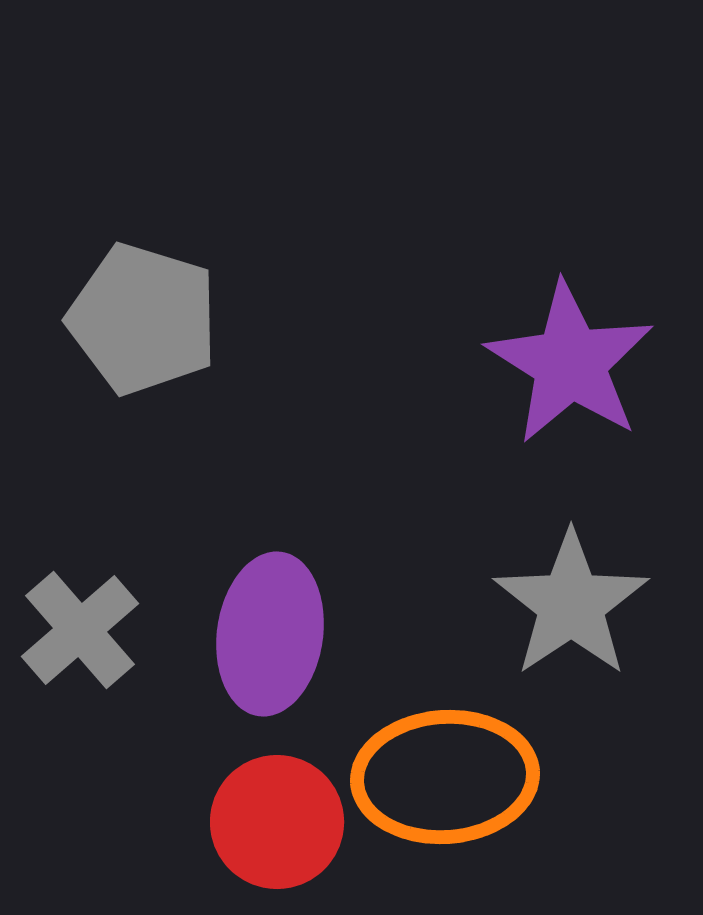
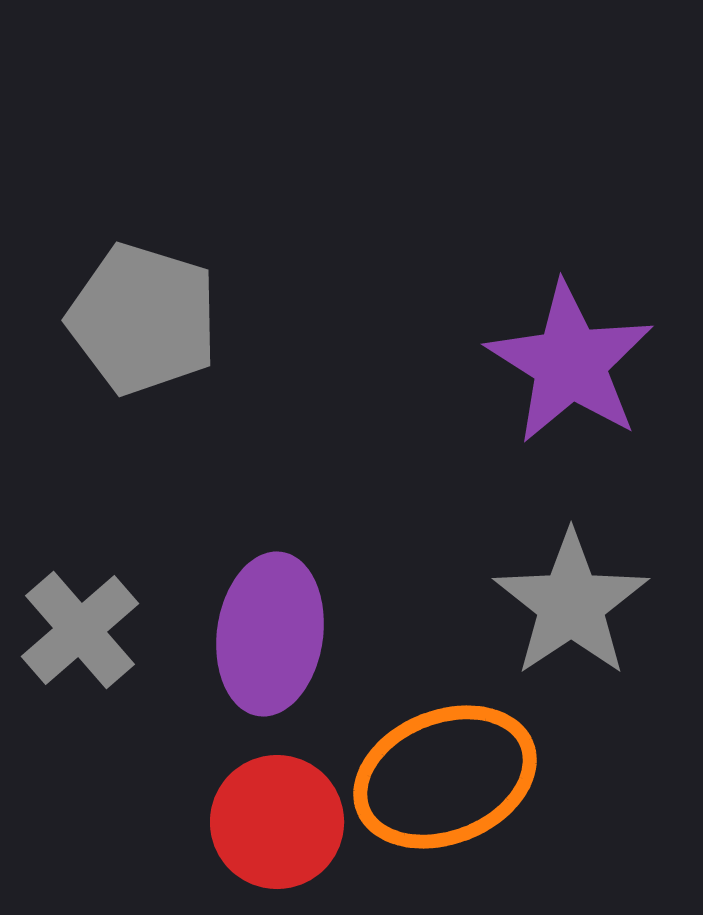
orange ellipse: rotated 18 degrees counterclockwise
